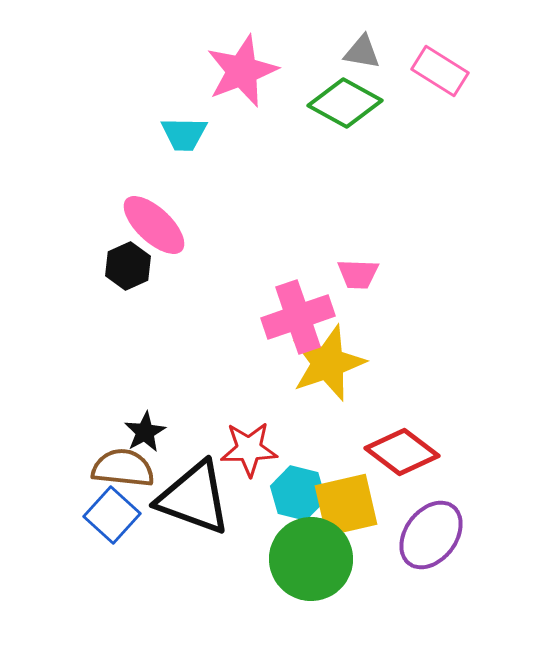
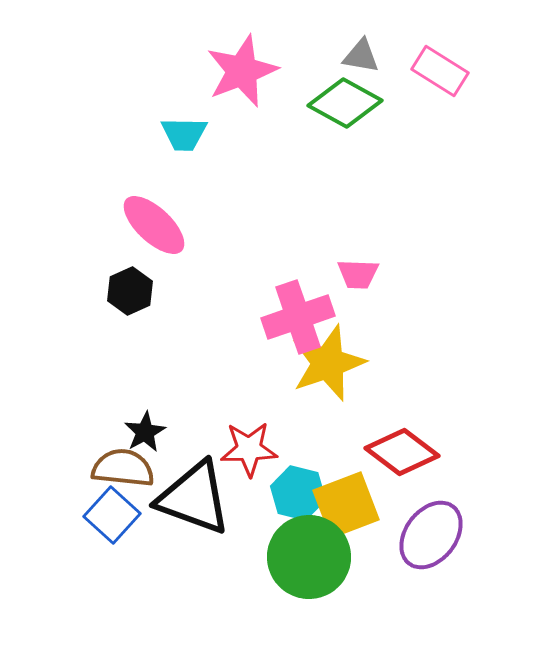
gray triangle: moved 1 px left, 4 px down
black hexagon: moved 2 px right, 25 px down
yellow square: rotated 8 degrees counterclockwise
green circle: moved 2 px left, 2 px up
